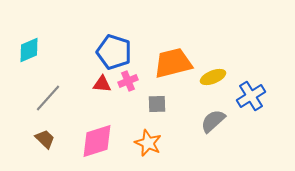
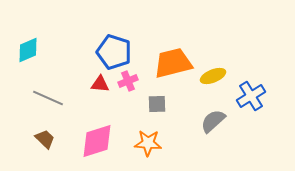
cyan diamond: moved 1 px left
yellow ellipse: moved 1 px up
red triangle: moved 2 px left
gray line: rotated 72 degrees clockwise
orange star: rotated 20 degrees counterclockwise
